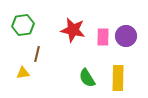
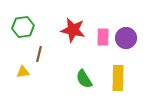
green hexagon: moved 2 px down
purple circle: moved 2 px down
brown line: moved 2 px right
yellow triangle: moved 1 px up
green semicircle: moved 3 px left, 1 px down
